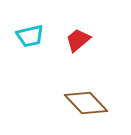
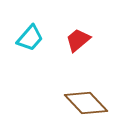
cyan trapezoid: moved 2 px down; rotated 36 degrees counterclockwise
